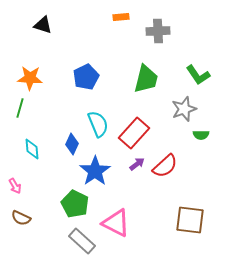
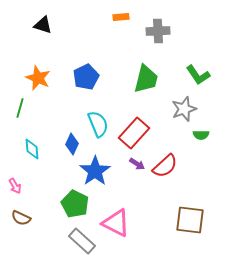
orange star: moved 8 px right; rotated 20 degrees clockwise
purple arrow: rotated 70 degrees clockwise
